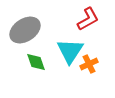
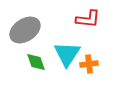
red L-shape: rotated 35 degrees clockwise
cyan triangle: moved 3 px left, 3 px down
orange cross: rotated 18 degrees clockwise
